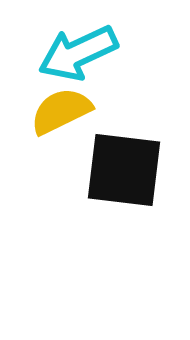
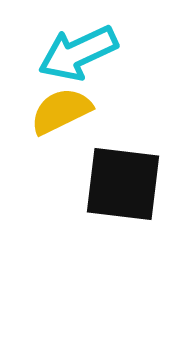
black square: moved 1 px left, 14 px down
